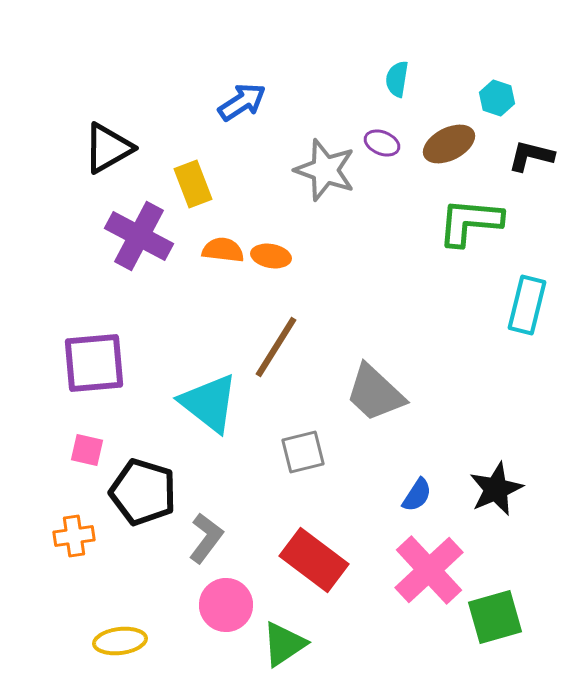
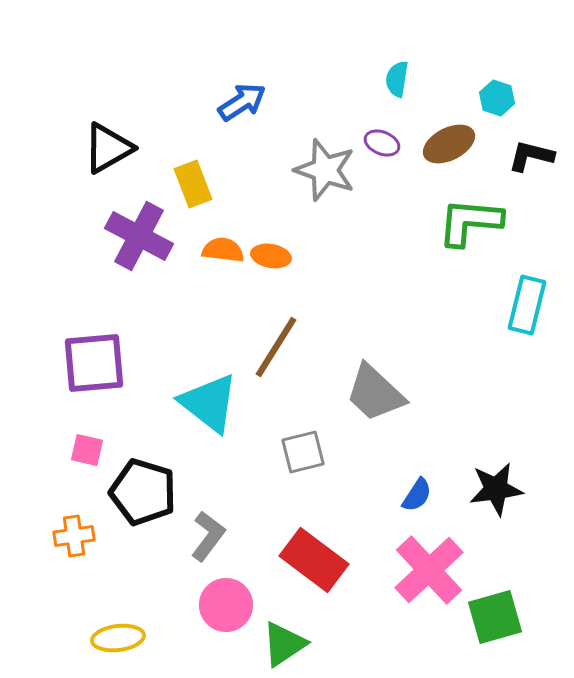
black star: rotated 16 degrees clockwise
gray L-shape: moved 2 px right, 2 px up
yellow ellipse: moved 2 px left, 3 px up
